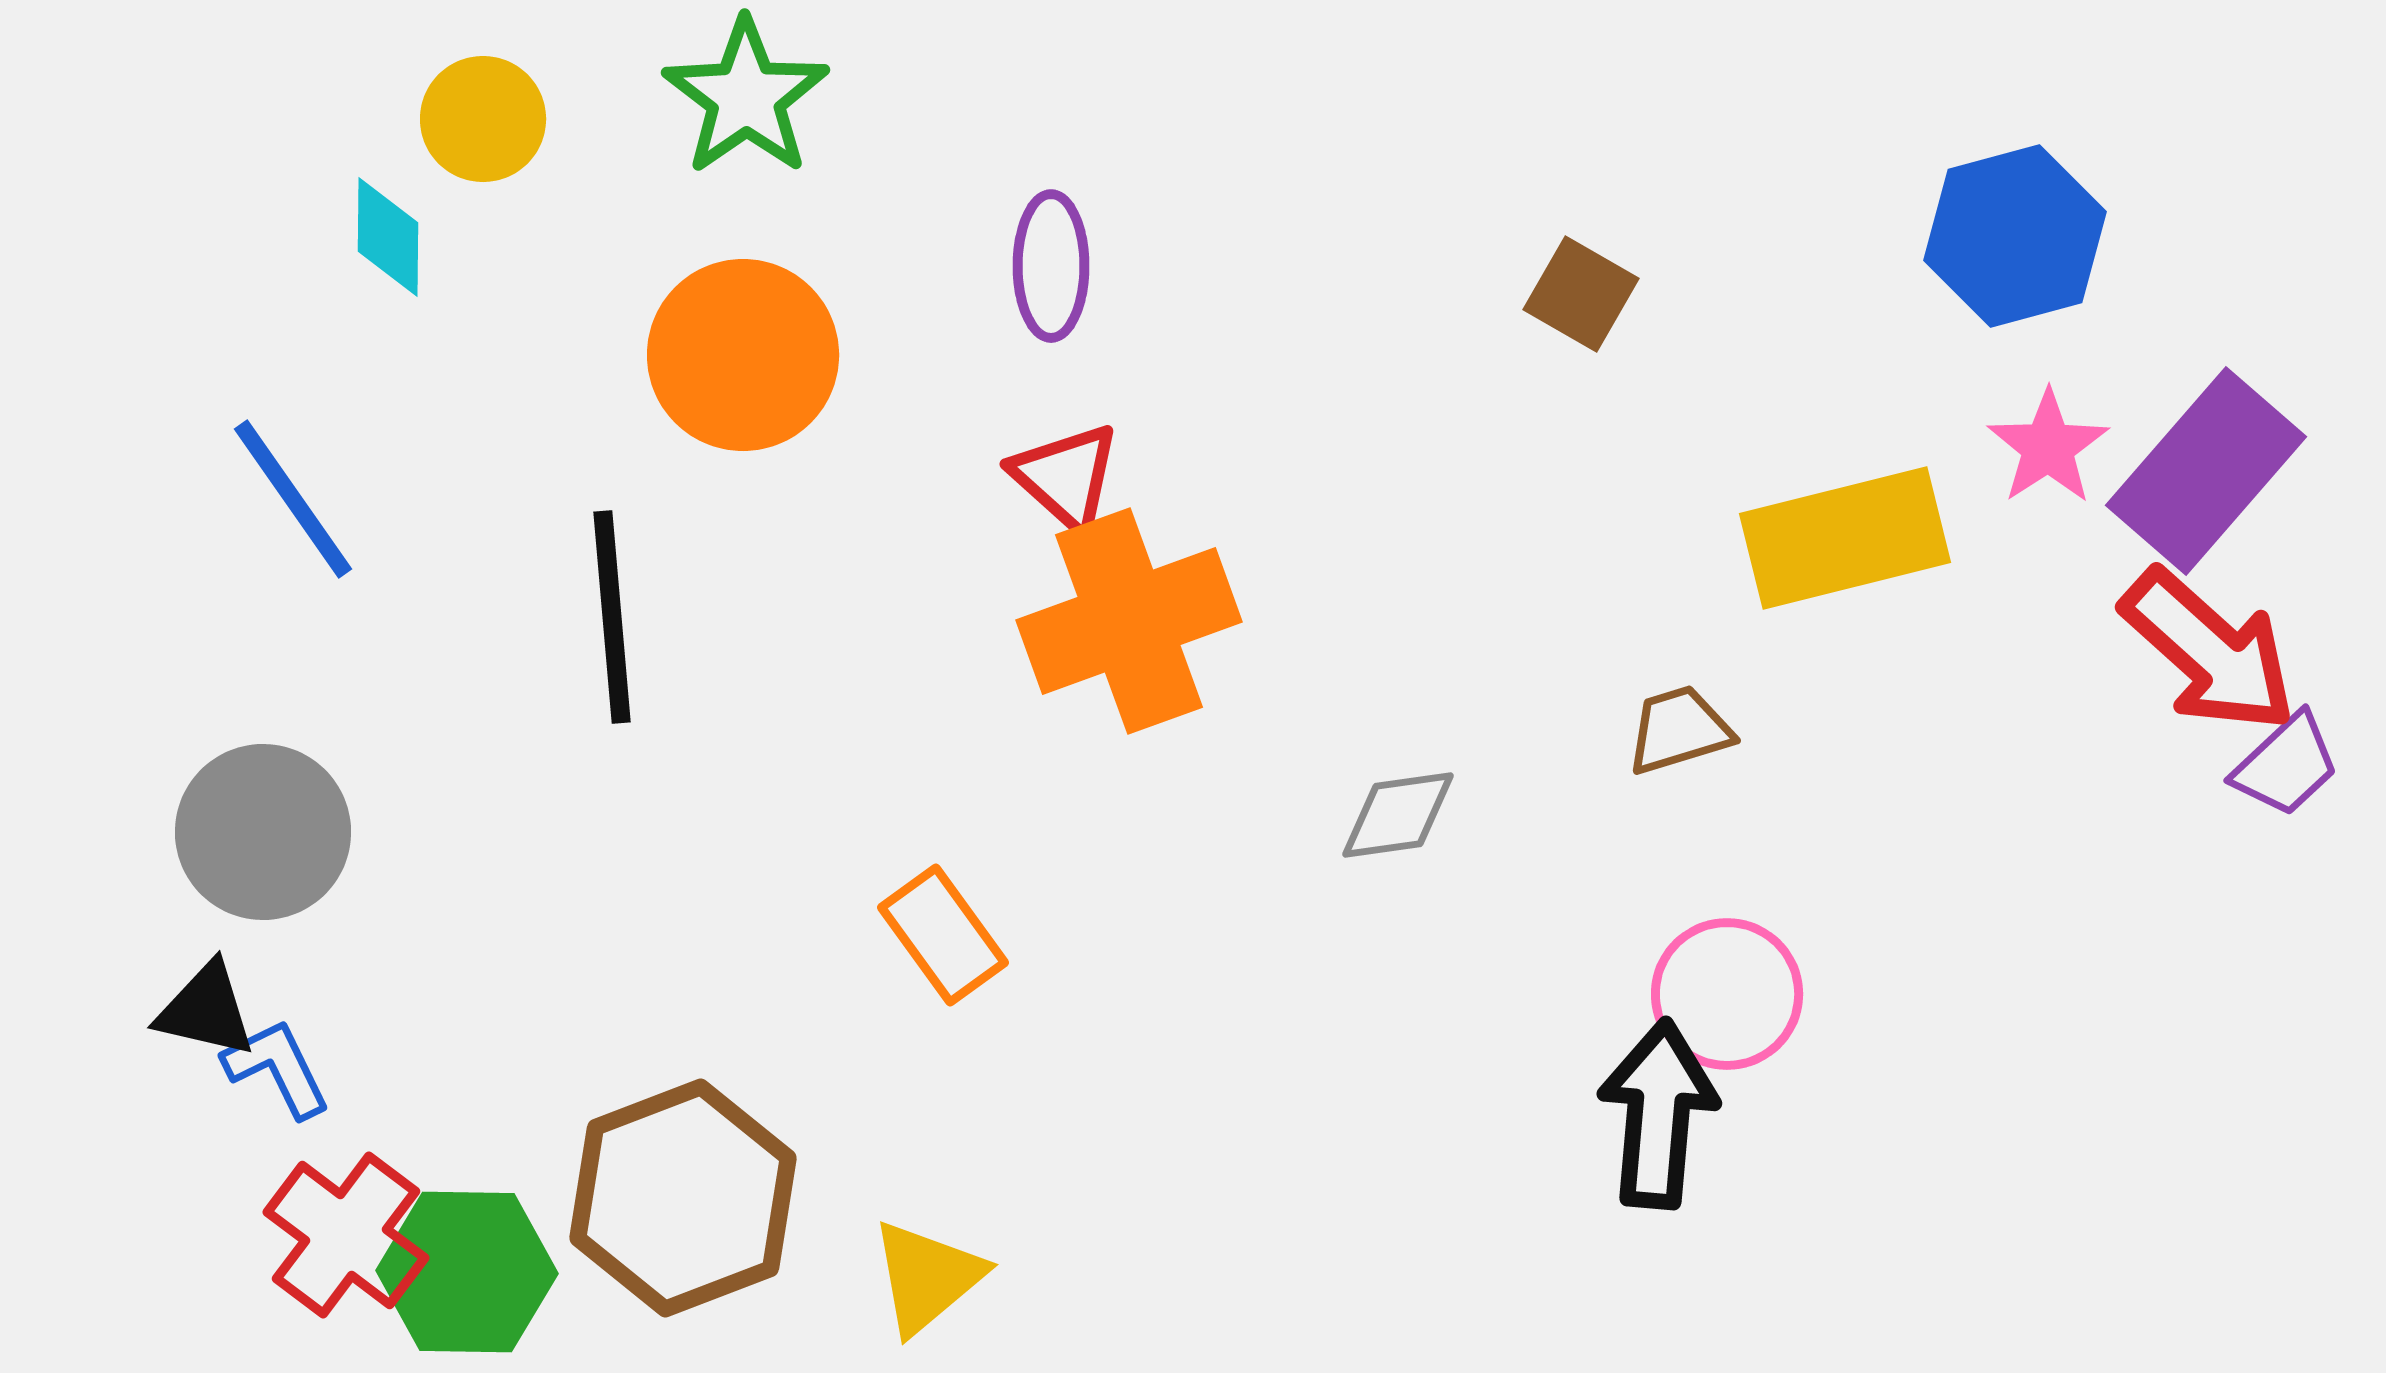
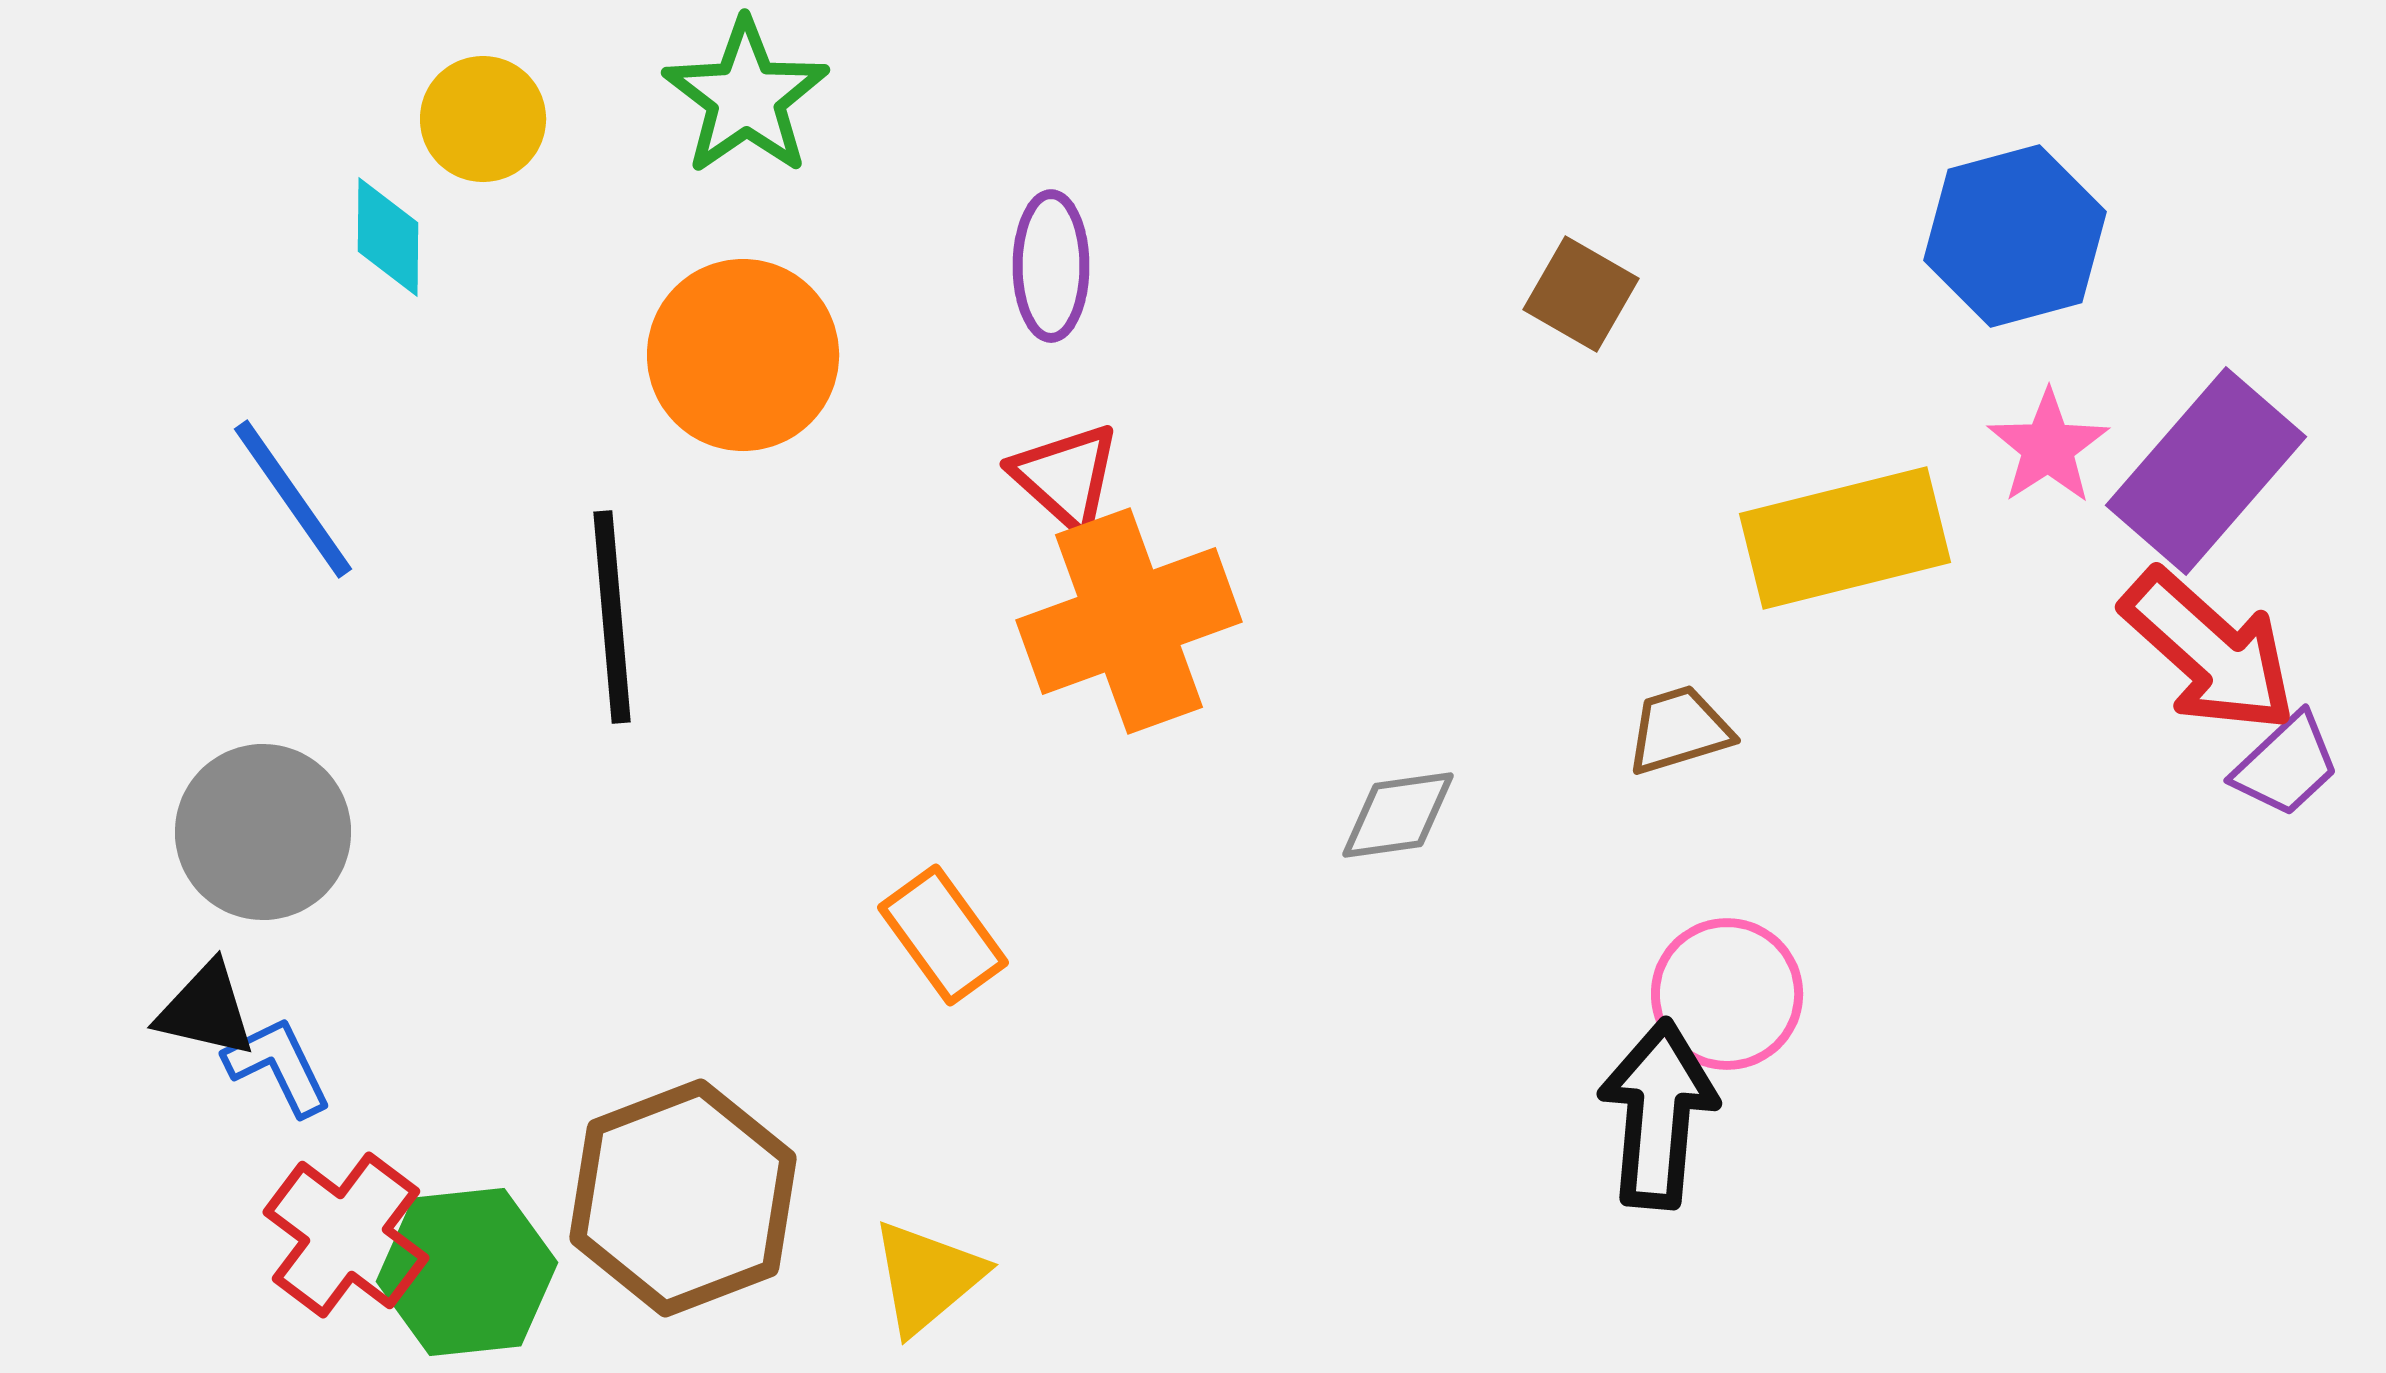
blue L-shape: moved 1 px right, 2 px up
green hexagon: rotated 7 degrees counterclockwise
